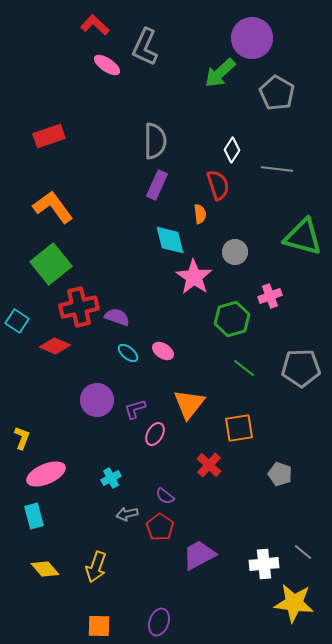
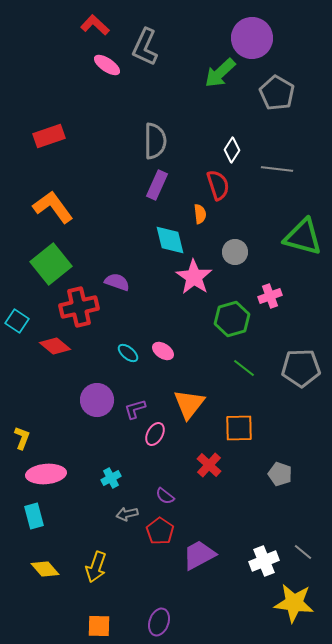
purple semicircle at (117, 317): moved 35 px up
red diamond at (55, 346): rotated 16 degrees clockwise
orange square at (239, 428): rotated 8 degrees clockwise
pink ellipse at (46, 474): rotated 18 degrees clockwise
red pentagon at (160, 527): moved 4 px down
white cross at (264, 564): moved 3 px up; rotated 16 degrees counterclockwise
